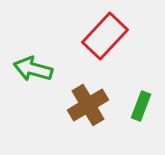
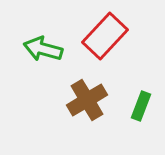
green arrow: moved 10 px right, 20 px up
brown cross: moved 1 px left, 5 px up
